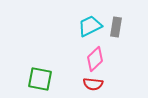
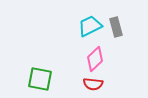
gray rectangle: rotated 24 degrees counterclockwise
